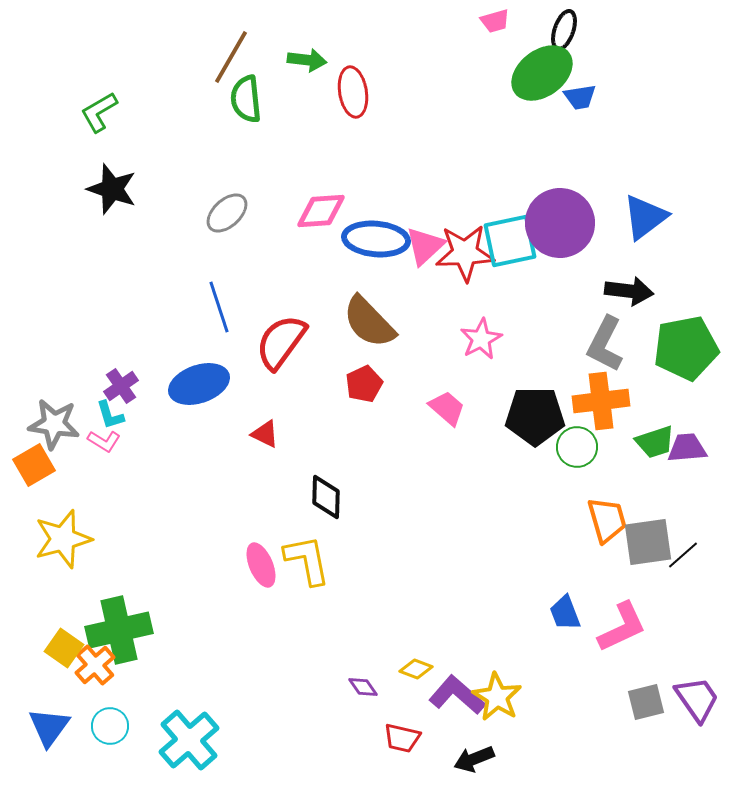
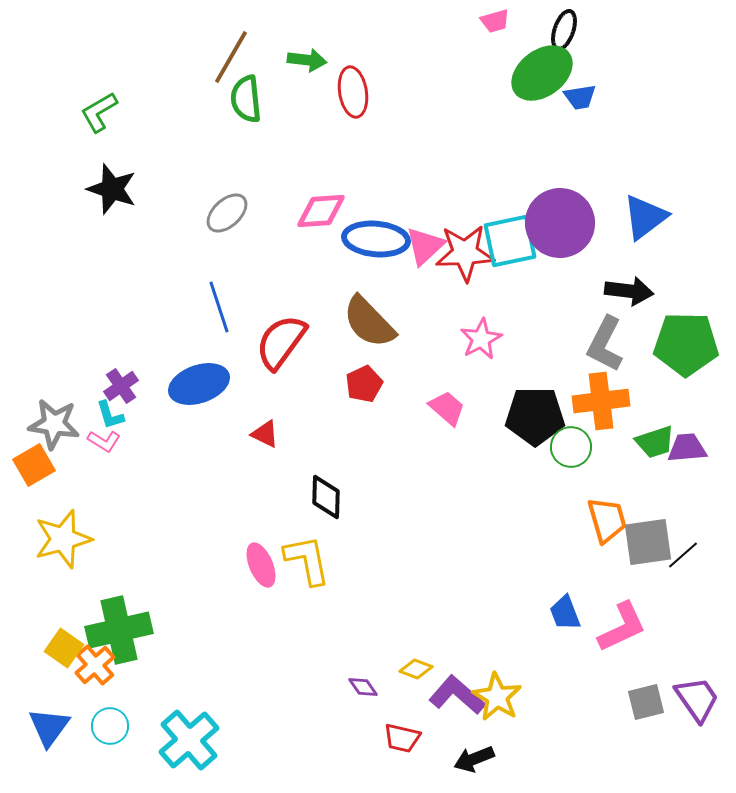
green pentagon at (686, 348): moved 4 px up; rotated 12 degrees clockwise
green circle at (577, 447): moved 6 px left
